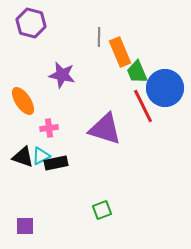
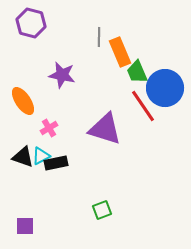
red line: rotated 8 degrees counterclockwise
pink cross: rotated 24 degrees counterclockwise
